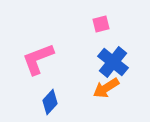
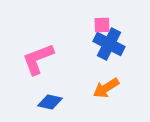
pink square: moved 1 px right, 1 px down; rotated 12 degrees clockwise
blue cross: moved 4 px left, 18 px up; rotated 12 degrees counterclockwise
blue diamond: rotated 60 degrees clockwise
